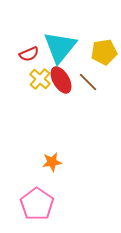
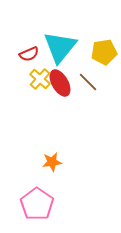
red ellipse: moved 1 px left, 3 px down
